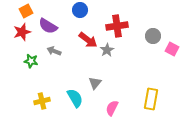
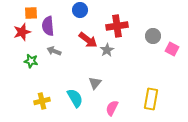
orange square: moved 5 px right, 2 px down; rotated 24 degrees clockwise
purple semicircle: rotated 54 degrees clockwise
